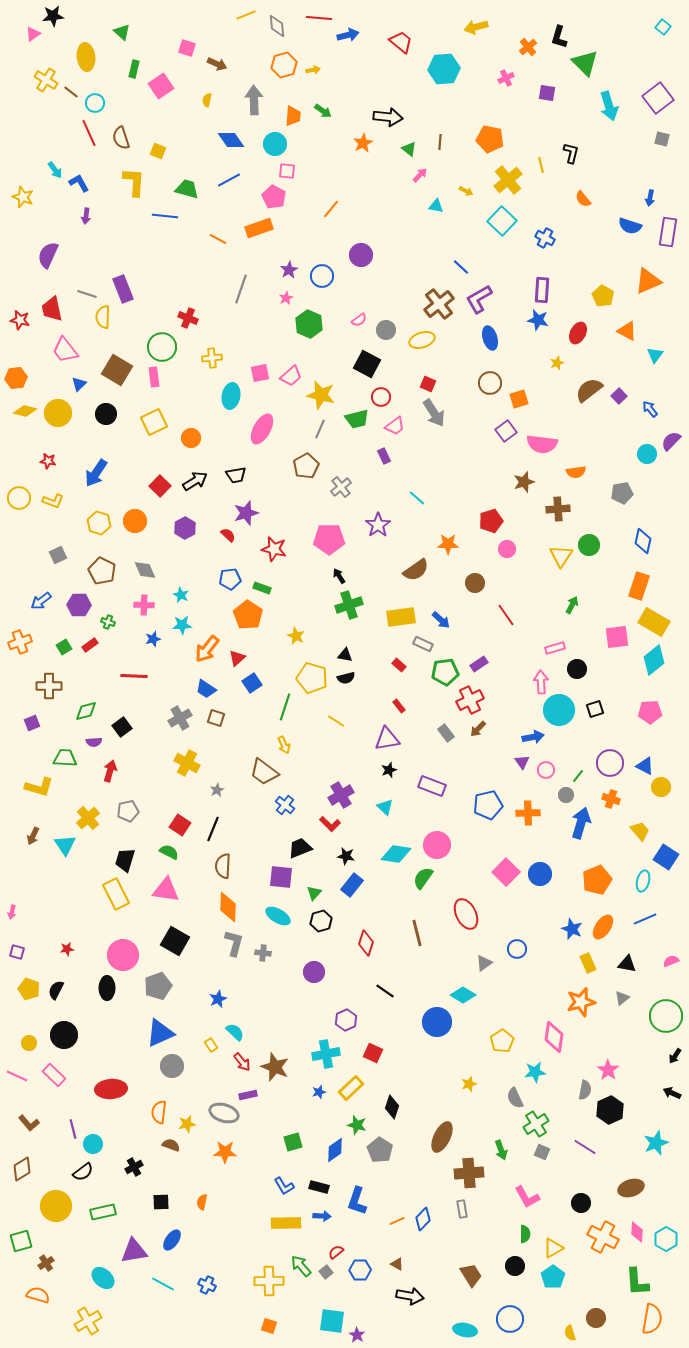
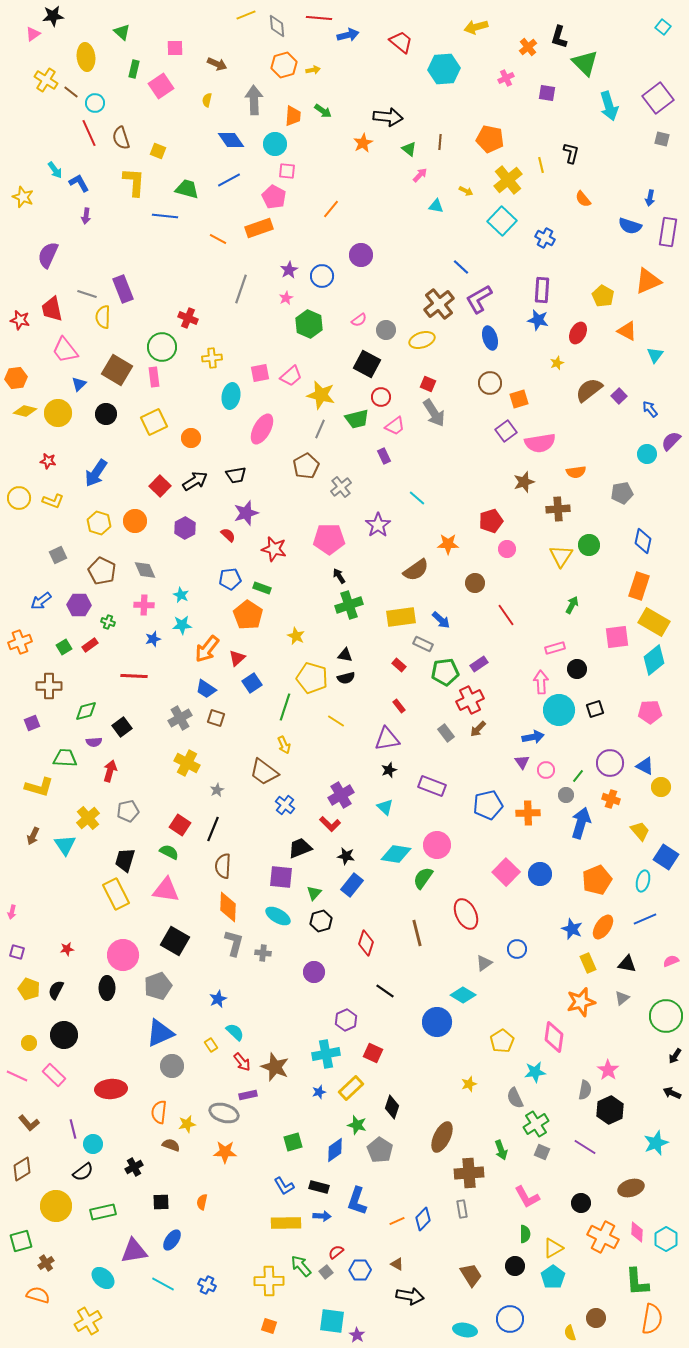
pink square at (187, 48): moved 12 px left; rotated 18 degrees counterclockwise
pink semicircle at (542, 444): moved 2 px left, 1 px up; rotated 16 degrees counterclockwise
